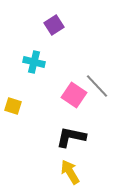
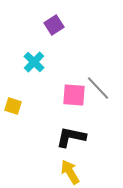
cyan cross: rotated 30 degrees clockwise
gray line: moved 1 px right, 2 px down
pink square: rotated 30 degrees counterclockwise
